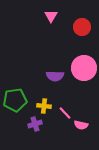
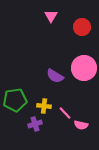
purple semicircle: rotated 30 degrees clockwise
